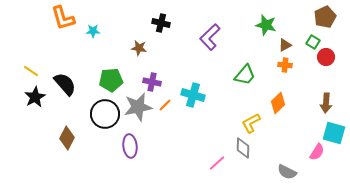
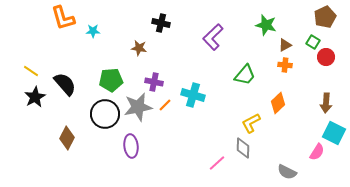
purple L-shape: moved 3 px right
purple cross: moved 2 px right
cyan square: rotated 10 degrees clockwise
purple ellipse: moved 1 px right
